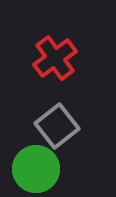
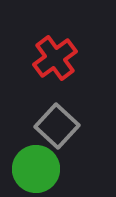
gray square: rotated 9 degrees counterclockwise
